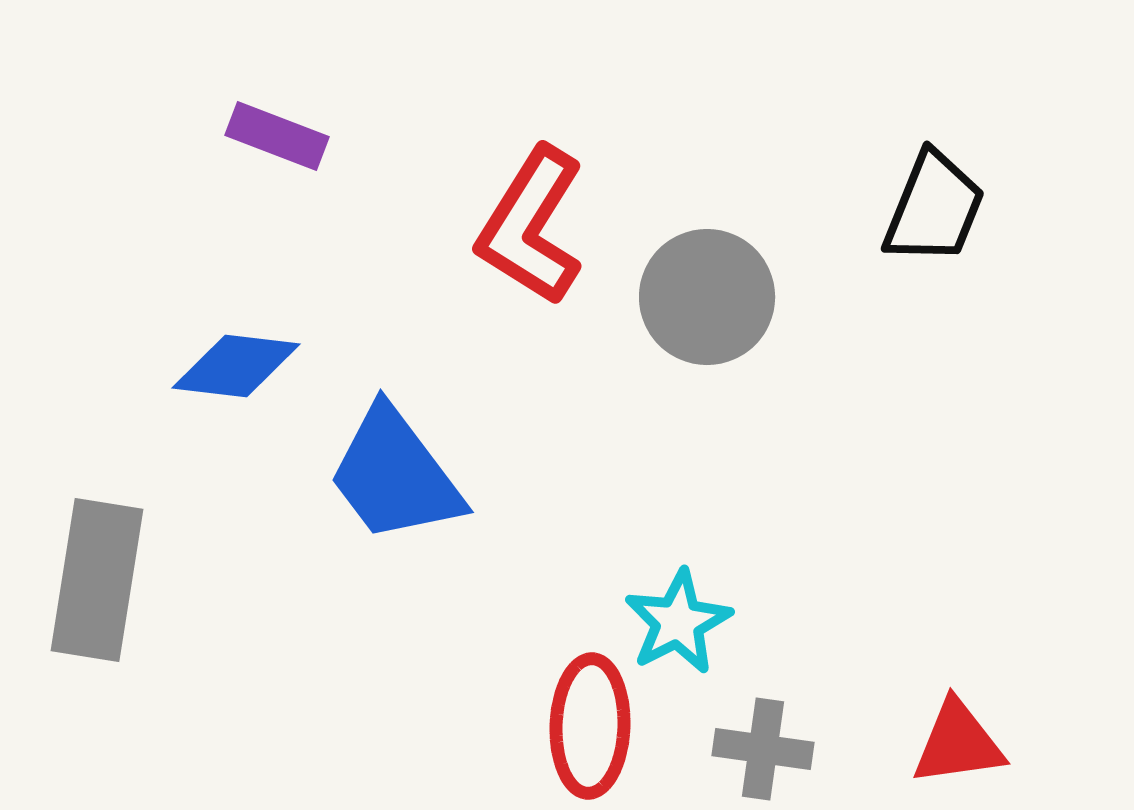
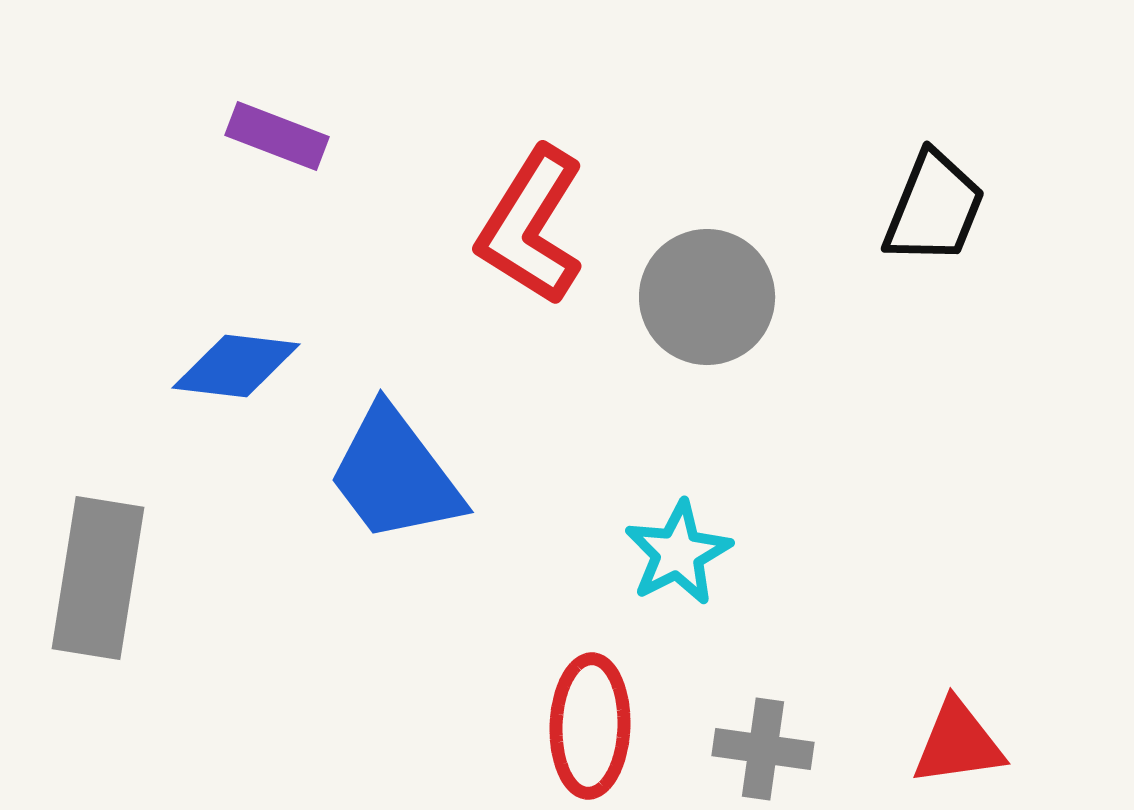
gray rectangle: moved 1 px right, 2 px up
cyan star: moved 69 px up
